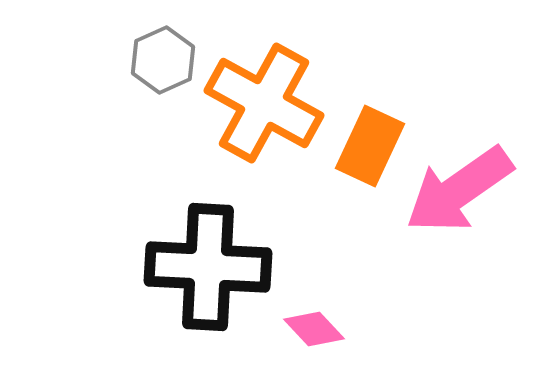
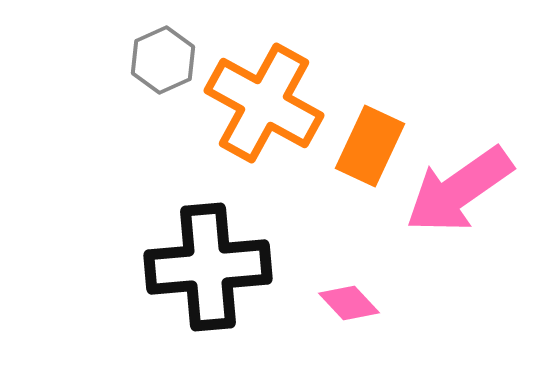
black cross: rotated 8 degrees counterclockwise
pink diamond: moved 35 px right, 26 px up
